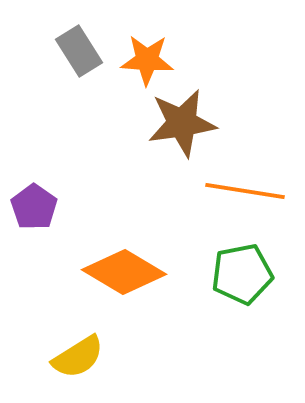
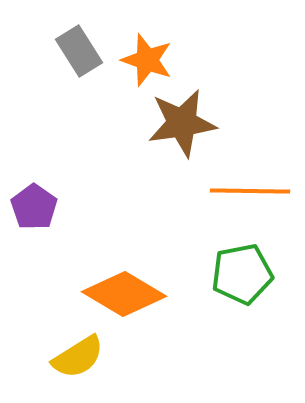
orange star: rotated 16 degrees clockwise
orange line: moved 5 px right; rotated 8 degrees counterclockwise
orange diamond: moved 22 px down
